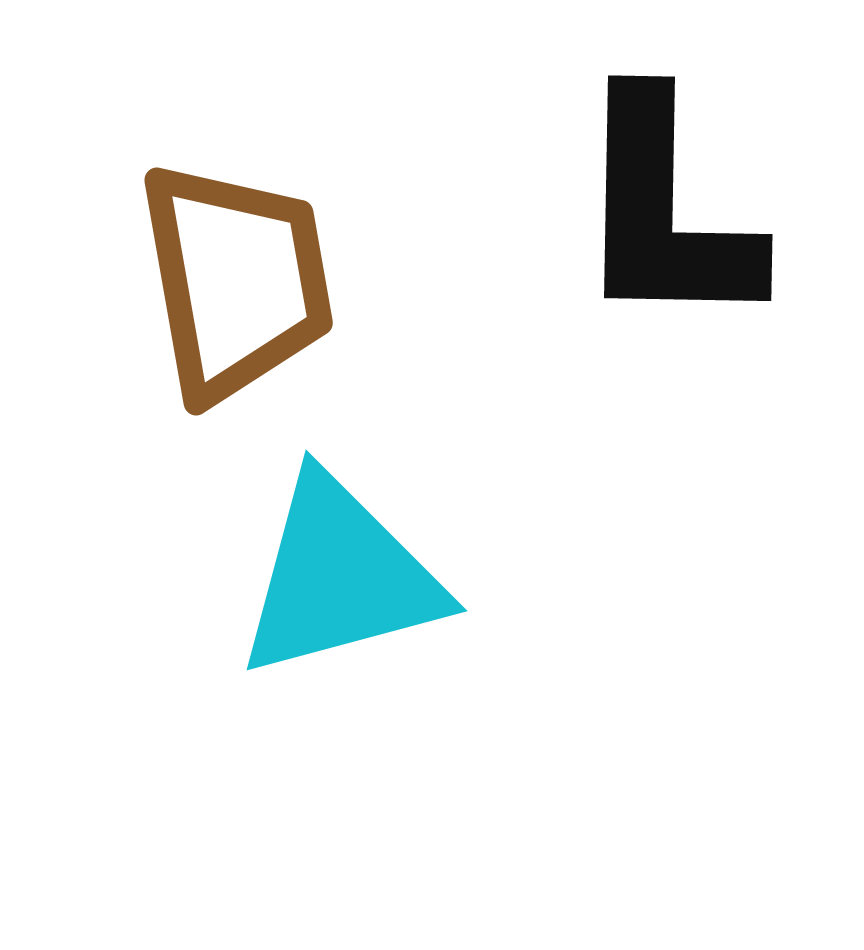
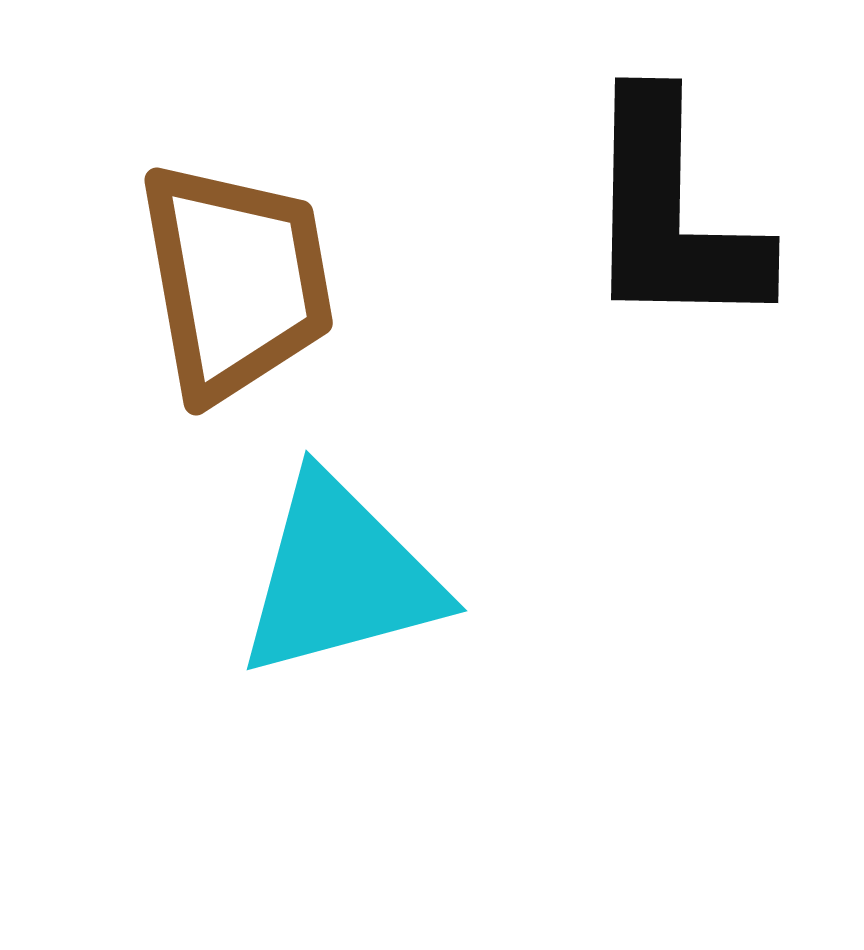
black L-shape: moved 7 px right, 2 px down
